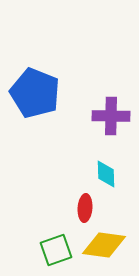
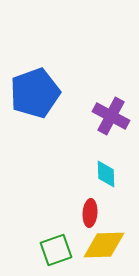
blue pentagon: rotated 30 degrees clockwise
purple cross: rotated 27 degrees clockwise
red ellipse: moved 5 px right, 5 px down
yellow diamond: rotated 9 degrees counterclockwise
